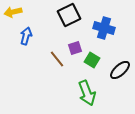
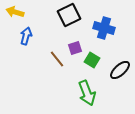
yellow arrow: moved 2 px right; rotated 30 degrees clockwise
